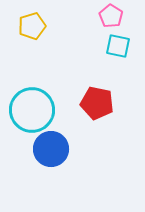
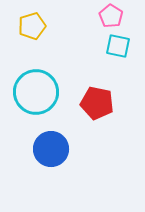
cyan circle: moved 4 px right, 18 px up
